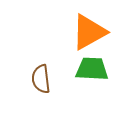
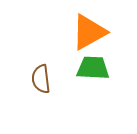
green trapezoid: moved 1 px right, 1 px up
